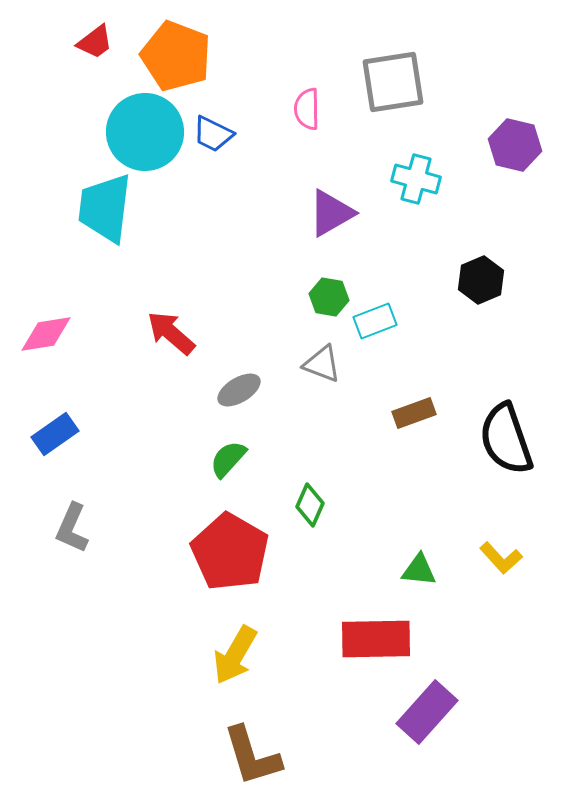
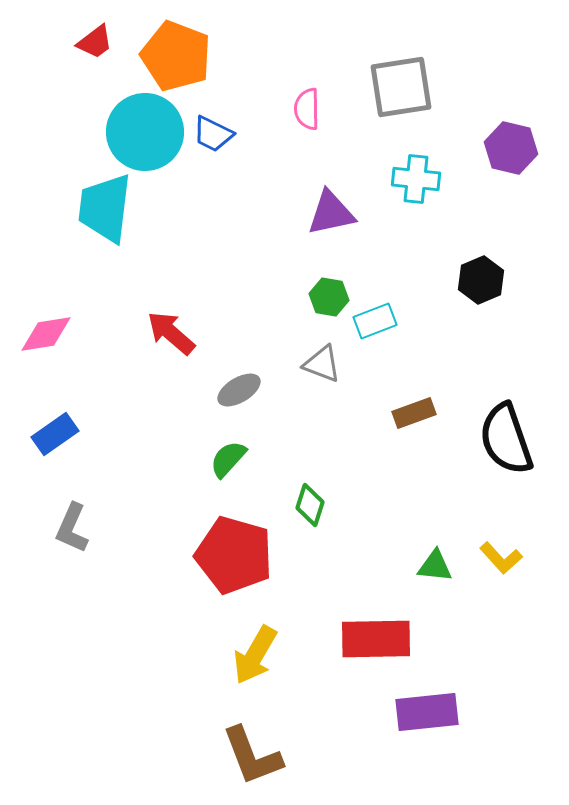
gray square: moved 8 px right, 5 px down
purple hexagon: moved 4 px left, 3 px down
cyan cross: rotated 9 degrees counterclockwise
purple triangle: rotated 18 degrees clockwise
green diamond: rotated 6 degrees counterclockwise
red pentagon: moved 4 px right, 3 px down; rotated 14 degrees counterclockwise
green triangle: moved 16 px right, 4 px up
yellow arrow: moved 20 px right
purple rectangle: rotated 42 degrees clockwise
brown L-shape: rotated 4 degrees counterclockwise
